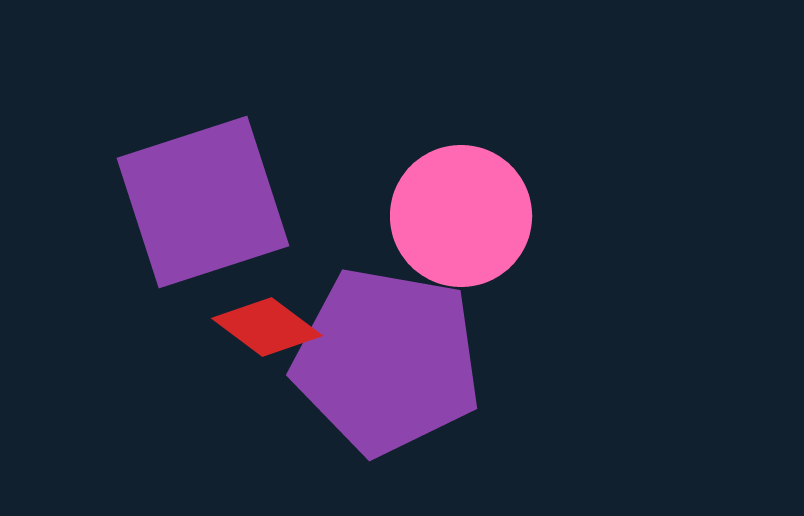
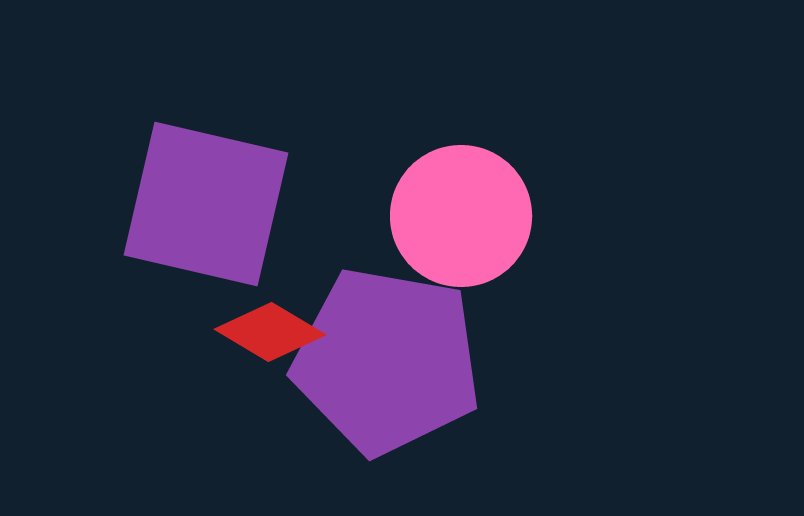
purple square: moved 3 px right, 2 px down; rotated 31 degrees clockwise
red diamond: moved 3 px right, 5 px down; rotated 6 degrees counterclockwise
